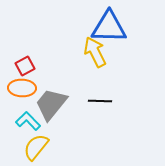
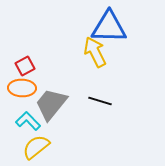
black line: rotated 15 degrees clockwise
yellow semicircle: rotated 12 degrees clockwise
